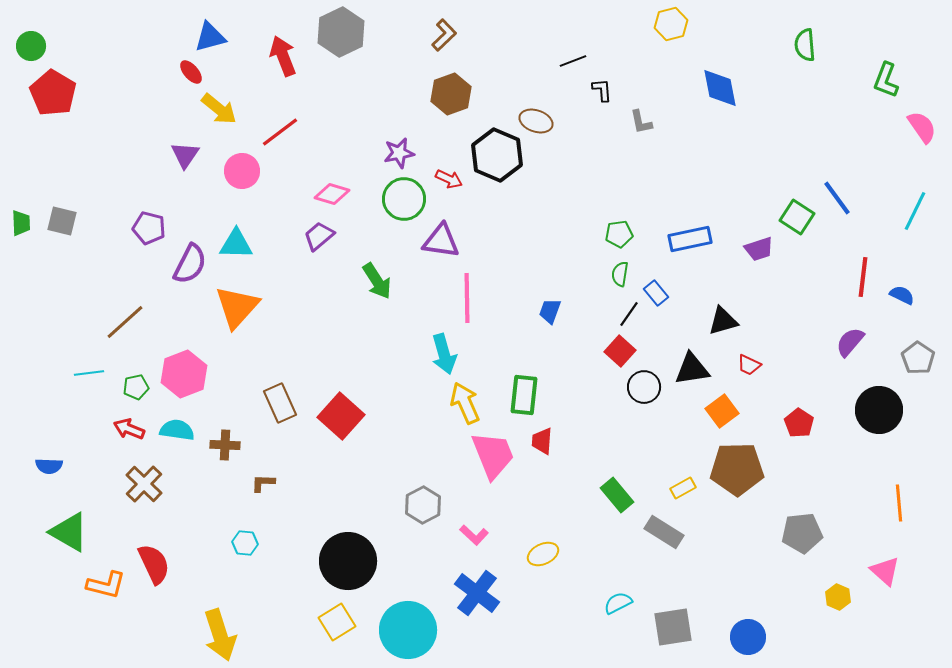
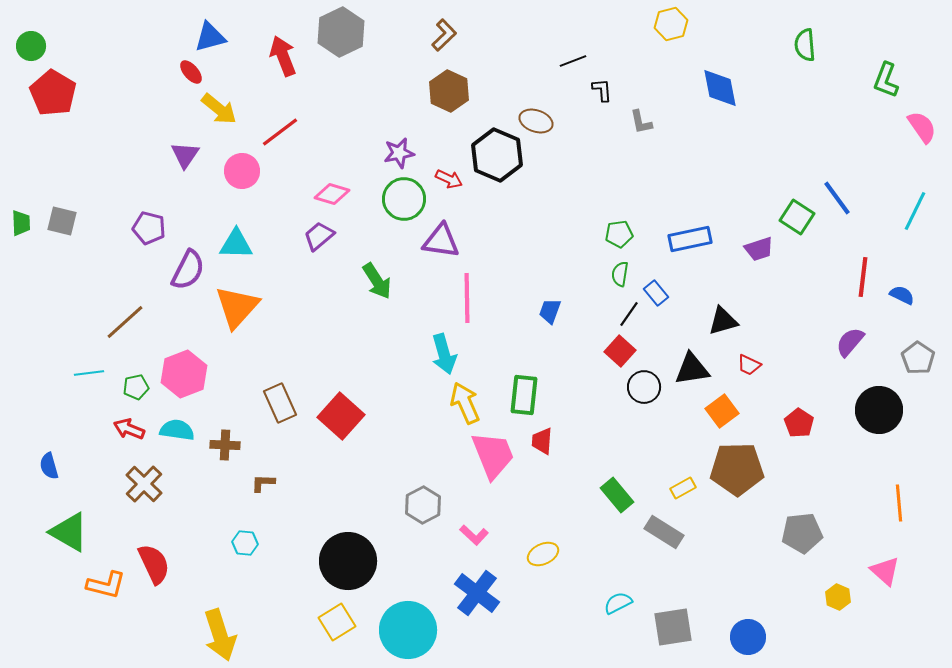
brown hexagon at (451, 94): moved 2 px left, 3 px up; rotated 15 degrees counterclockwise
purple semicircle at (190, 264): moved 2 px left, 6 px down
blue semicircle at (49, 466): rotated 72 degrees clockwise
